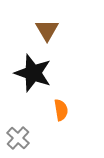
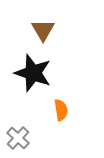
brown triangle: moved 4 px left
